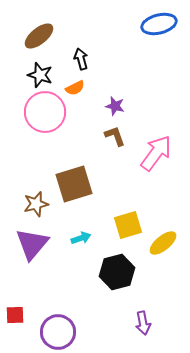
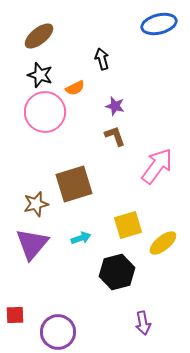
black arrow: moved 21 px right
pink arrow: moved 1 px right, 13 px down
